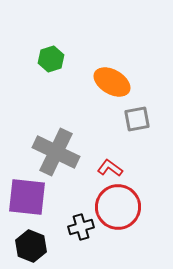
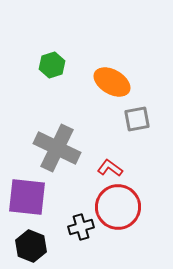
green hexagon: moved 1 px right, 6 px down
gray cross: moved 1 px right, 4 px up
